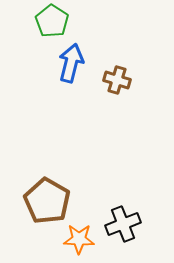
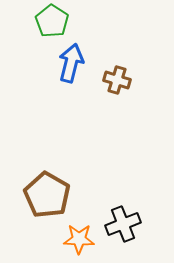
brown pentagon: moved 6 px up
